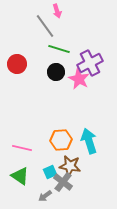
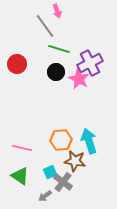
brown star: moved 5 px right, 5 px up
